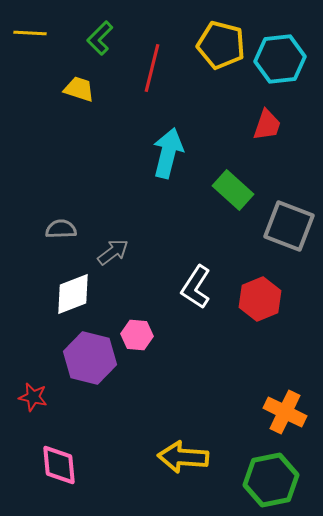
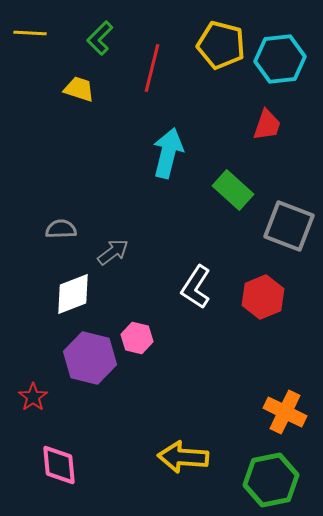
red hexagon: moved 3 px right, 2 px up
pink hexagon: moved 3 px down; rotated 8 degrees clockwise
red star: rotated 24 degrees clockwise
